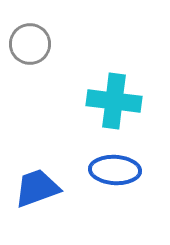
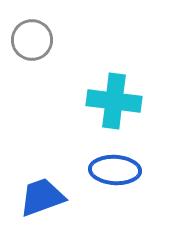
gray circle: moved 2 px right, 4 px up
blue trapezoid: moved 5 px right, 9 px down
